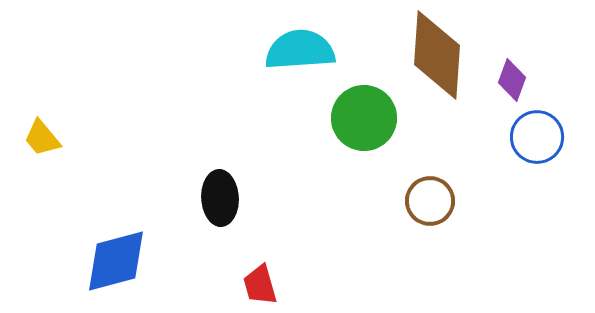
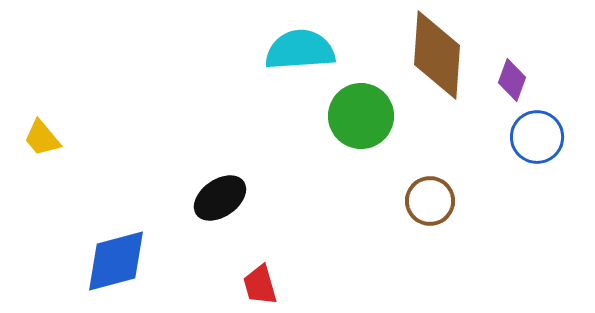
green circle: moved 3 px left, 2 px up
black ellipse: rotated 58 degrees clockwise
